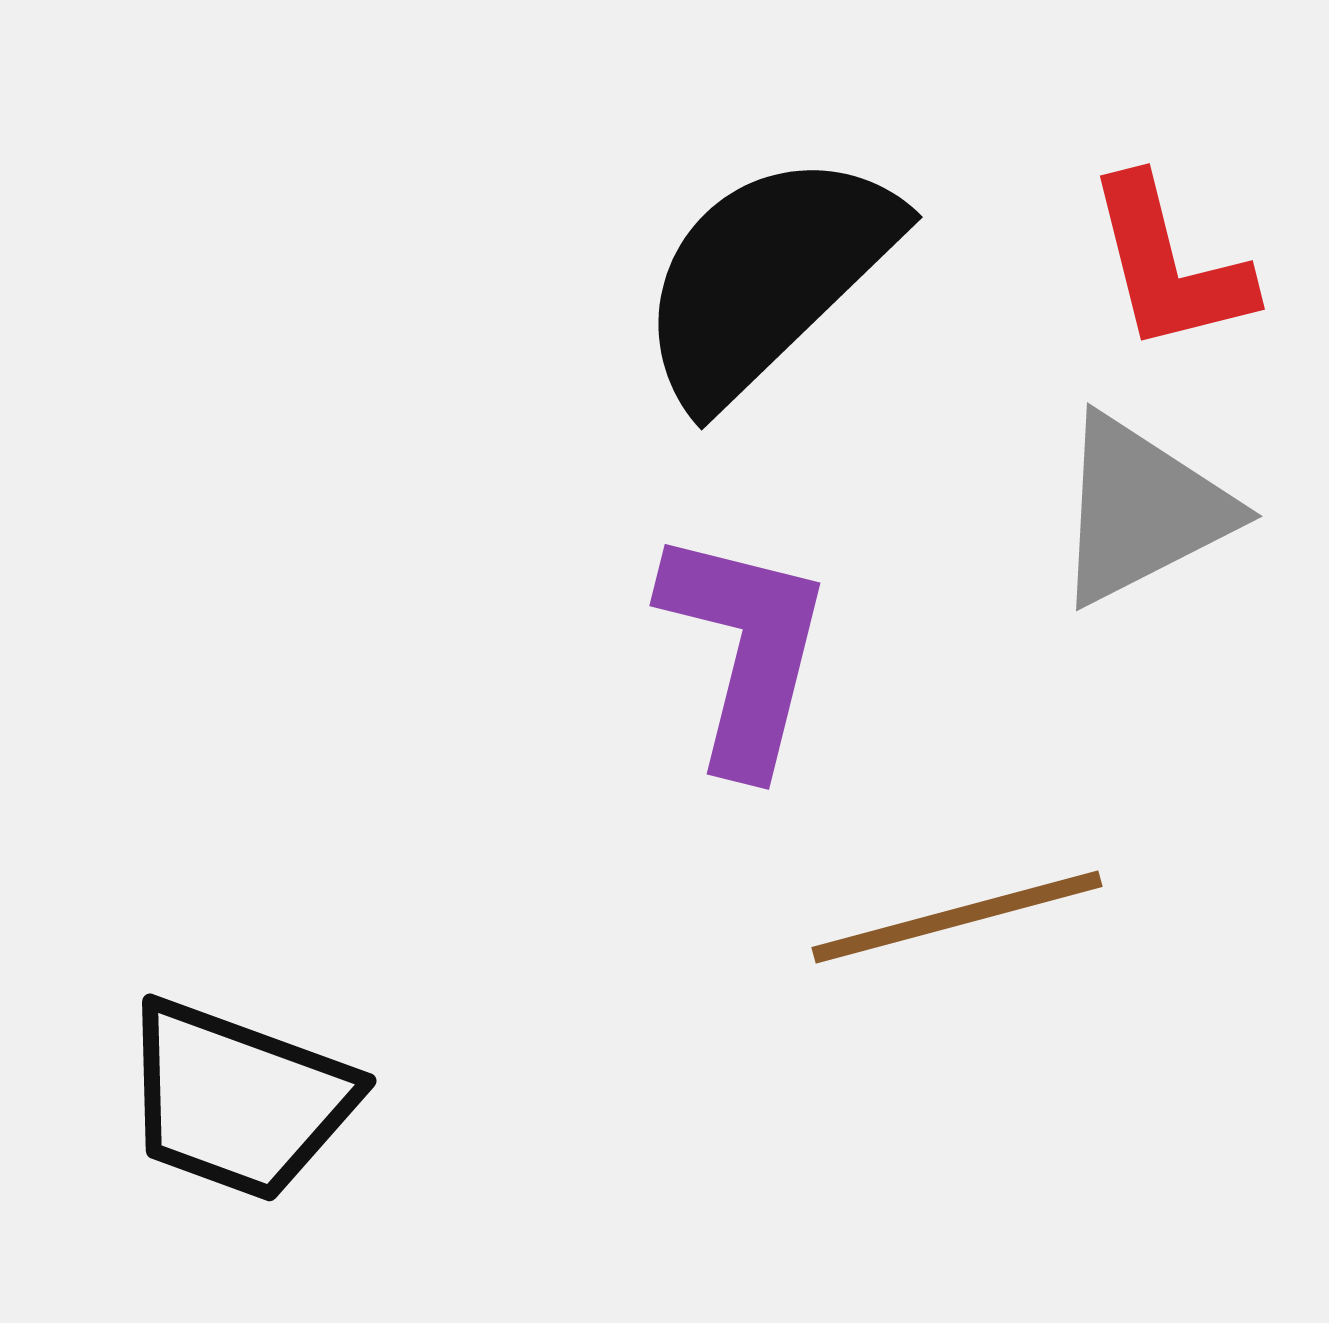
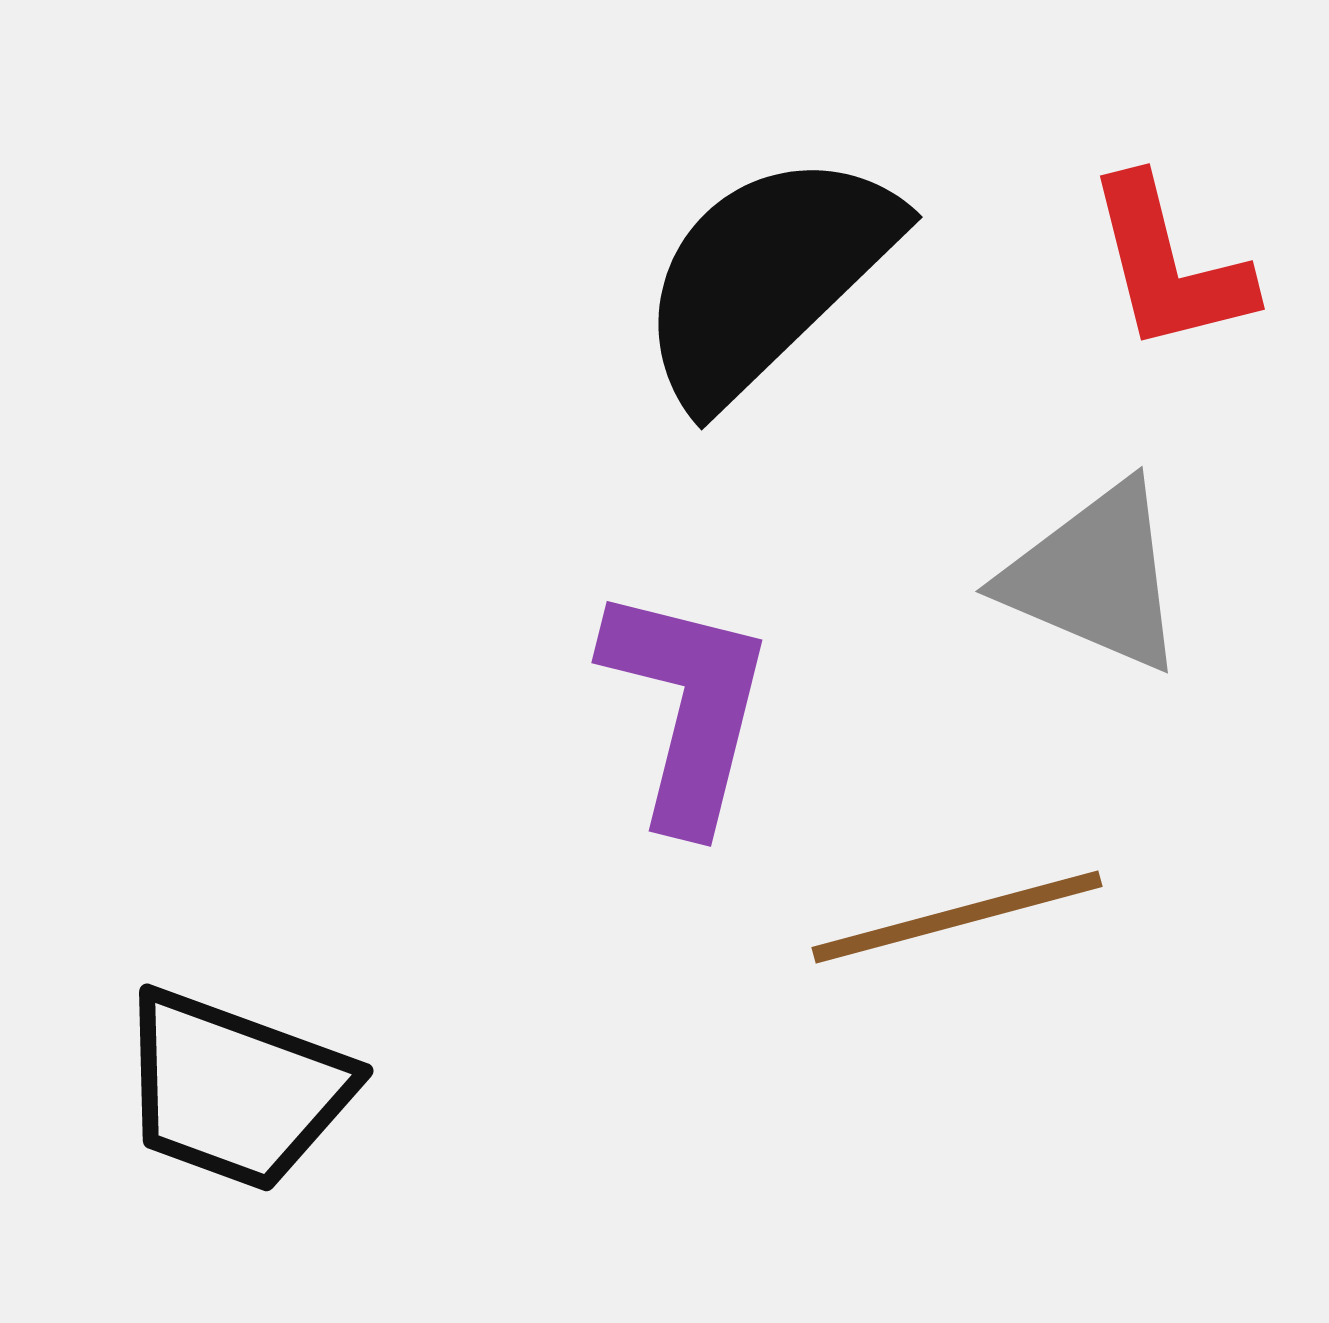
gray triangle: moved 47 px left, 67 px down; rotated 50 degrees clockwise
purple L-shape: moved 58 px left, 57 px down
black trapezoid: moved 3 px left, 10 px up
